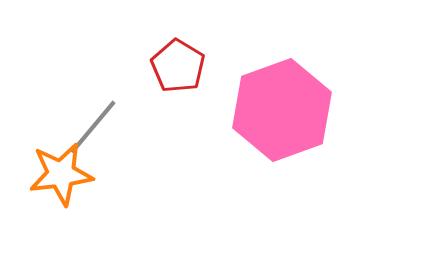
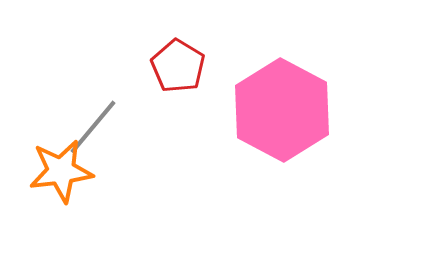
pink hexagon: rotated 12 degrees counterclockwise
orange star: moved 3 px up
